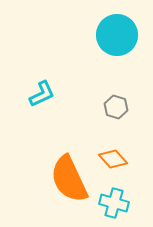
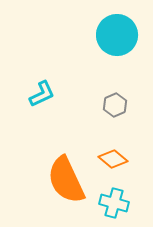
gray hexagon: moved 1 px left, 2 px up; rotated 20 degrees clockwise
orange diamond: rotated 8 degrees counterclockwise
orange semicircle: moved 3 px left, 1 px down
